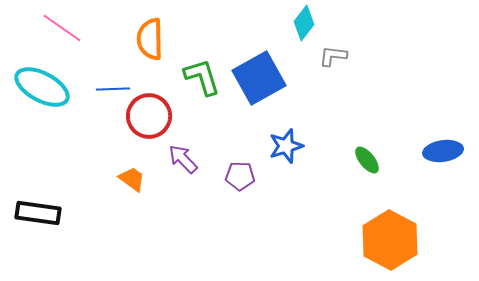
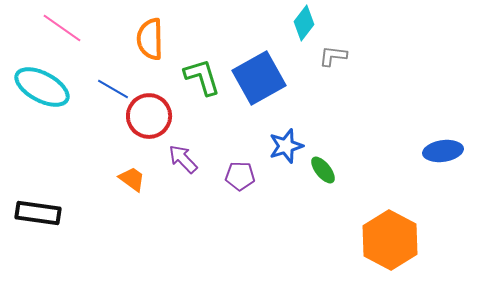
blue line: rotated 32 degrees clockwise
green ellipse: moved 44 px left, 10 px down
